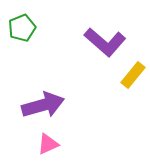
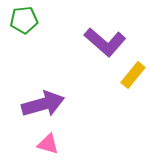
green pentagon: moved 2 px right, 8 px up; rotated 16 degrees clockwise
purple arrow: moved 1 px up
pink triangle: rotated 40 degrees clockwise
